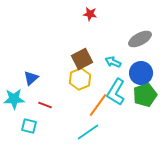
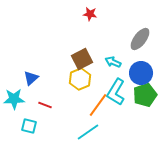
gray ellipse: rotated 25 degrees counterclockwise
